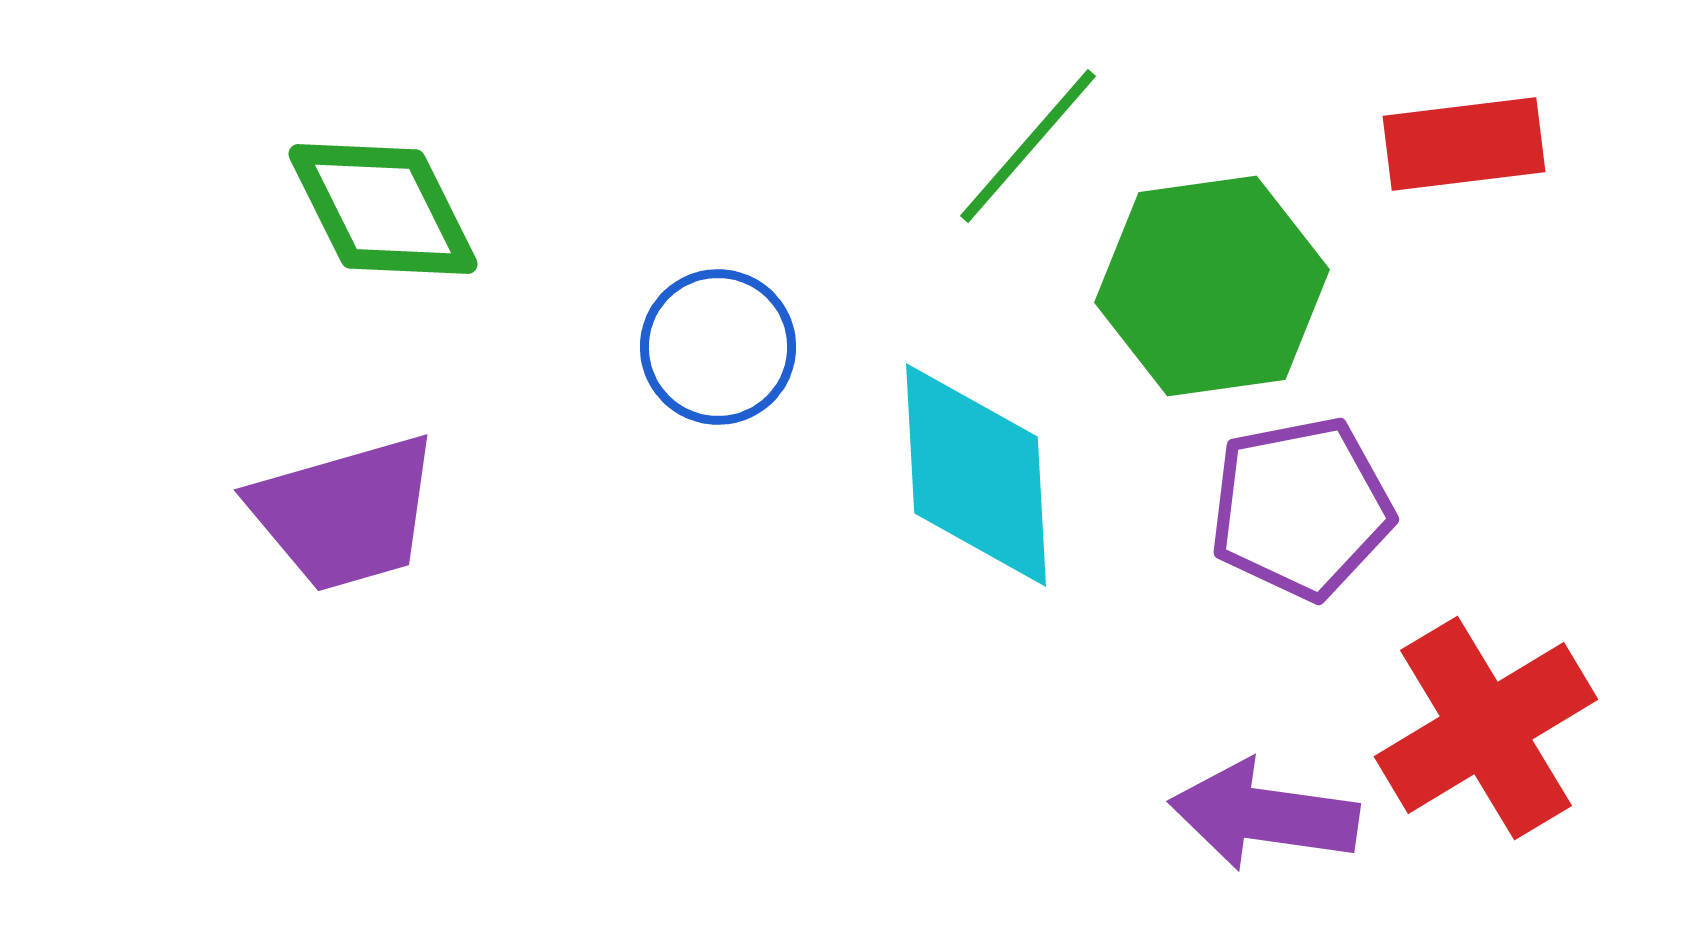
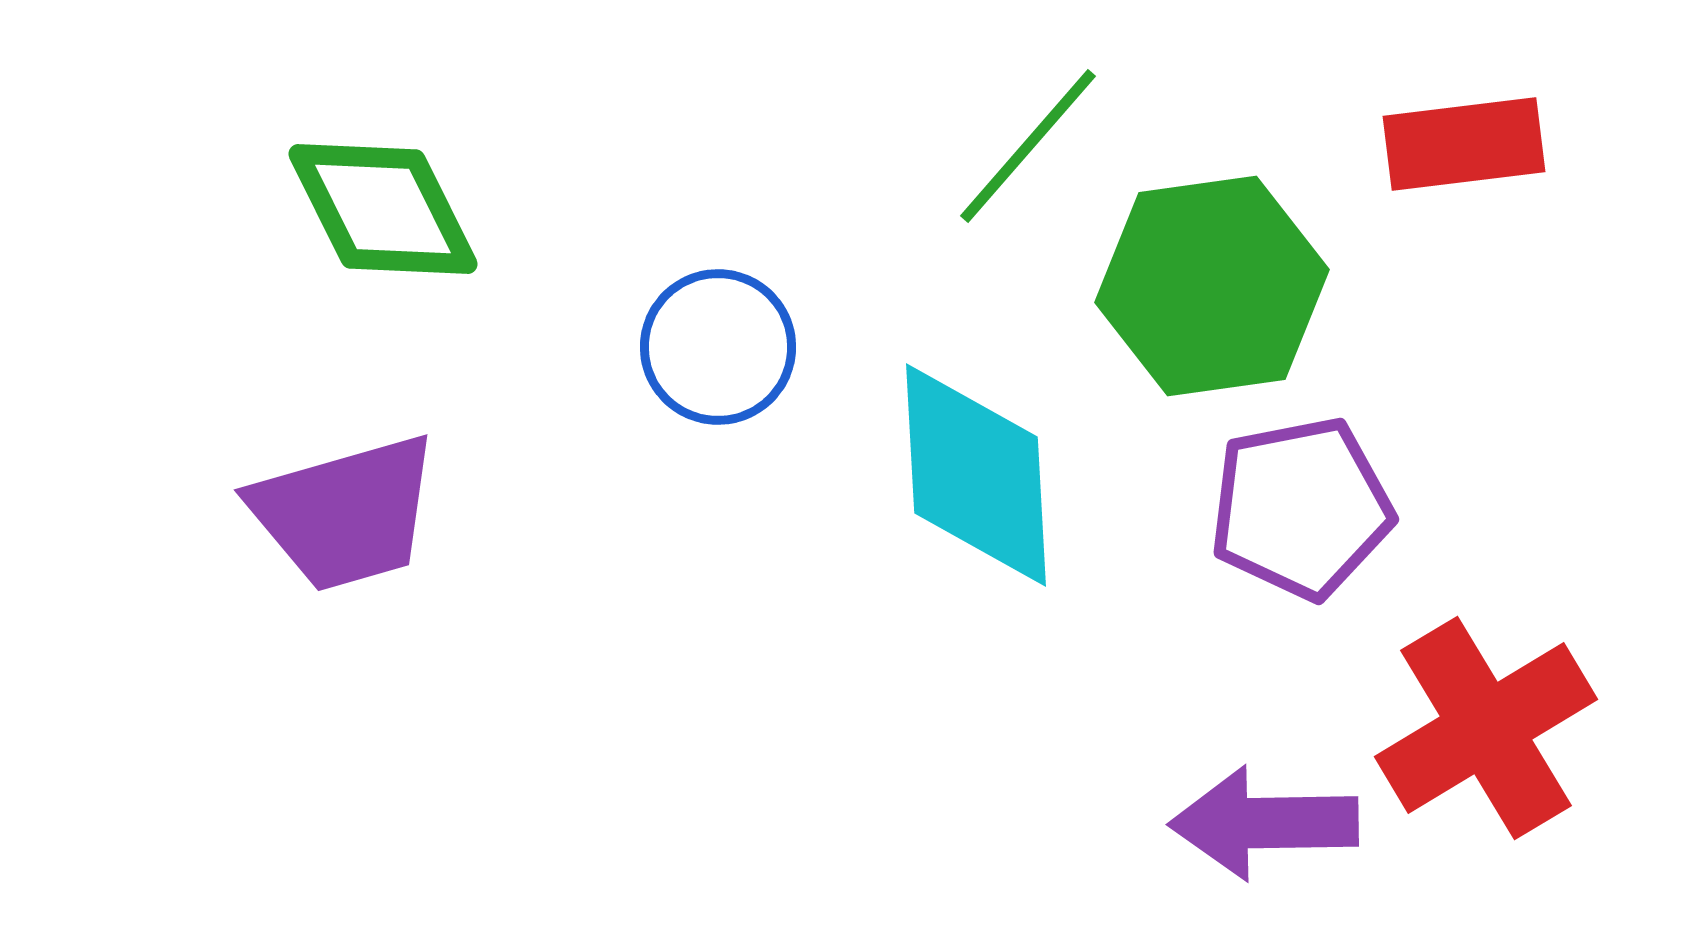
purple arrow: moved 8 px down; rotated 9 degrees counterclockwise
